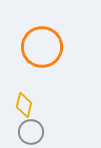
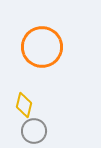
gray circle: moved 3 px right, 1 px up
